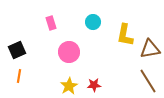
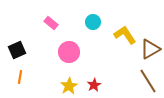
pink rectangle: rotated 32 degrees counterclockwise
yellow L-shape: rotated 135 degrees clockwise
brown triangle: rotated 20 degrees counterclockwise
orange line: moved 1 px right, 1 px down
red star: rotated 24 degrees counterclockwise
